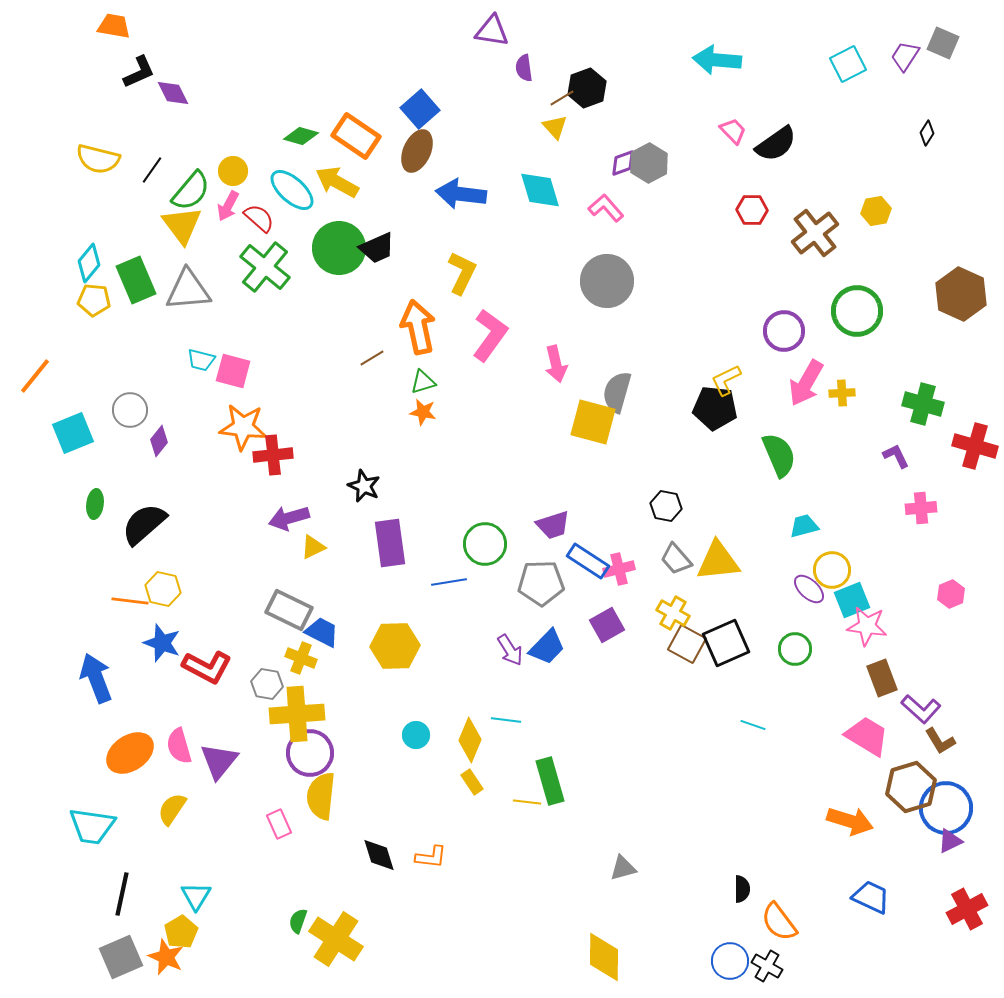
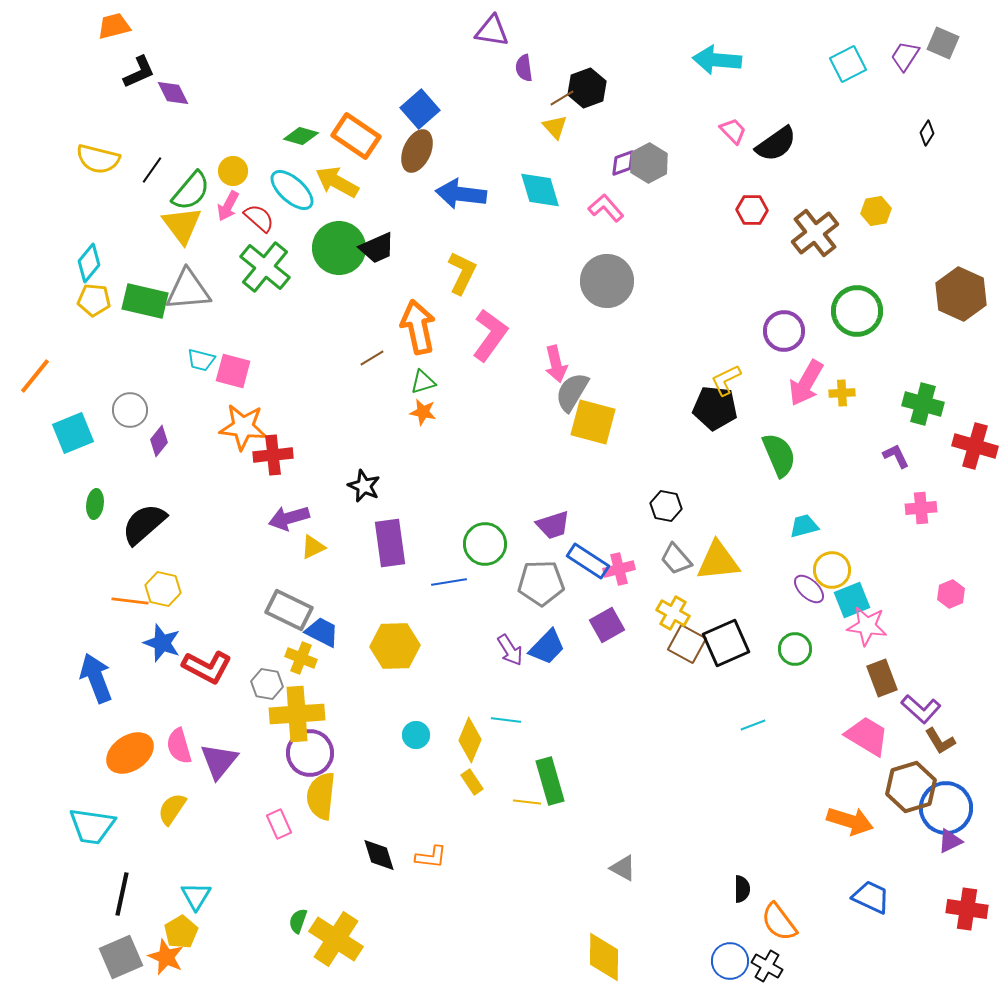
orange trapezoid at (114, 26): rotated 24 degrees counterclockwise
green rectangle at (136, 280): moved 9 px right, 21 px down; rotated 54 degrees counterclockwise
gray semicircle at (617, 392): moved 45 px left; rotated 15 degrees clockwise
cyan line at (753, 725): rotated 40 degrees counterclockwise
gray triangle at (623, 868): rotated 44 degrees clockwise
red cross at (967, 909): rotated 36 degrees clockwise
